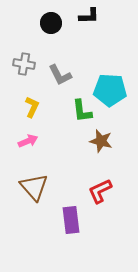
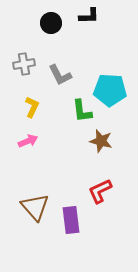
gray cross: rotated 20 degrees counterclockwise
brown triangle: moved 1 px right, 20 px down
